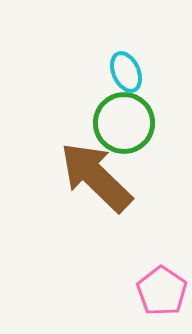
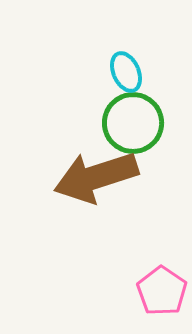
green circle: moved 9 px right
brown arrow: rotated 62 degrees counterclockwise
